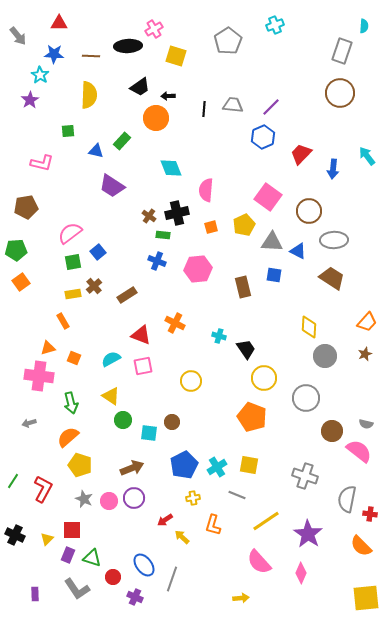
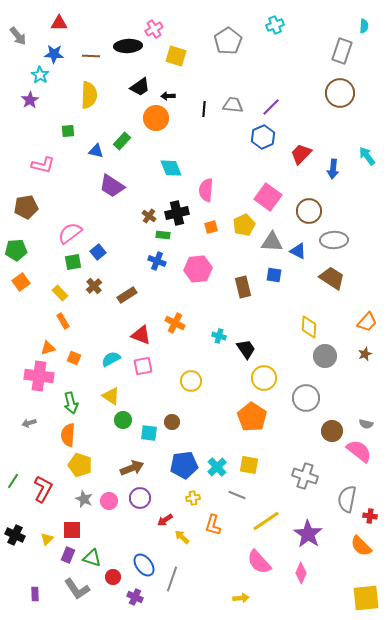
pink L-shape at (42, 163): moved 1 px right, 2 px down
yellow rectangle at (73, 294): moved 13 px left, 1 px up; rotated 56 degrees clockwise
orange pentagon at (252, 417): rotated 12 degrees clockwise
orange semicircle at (68, 437): moved 2 px up; rotated 45 degrees counterclockwise
blue pentagon at (184, 465): rotated 20 degrees clockwise
cyan cross at (217, 467): rotated 12 degrees counterclockwise
purple circle at (134, 498): moved 6 px right
red cross at (370, 514): moved 2 px down
